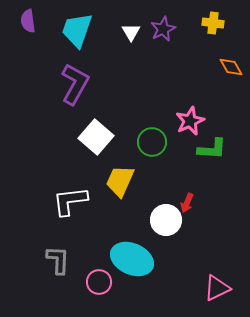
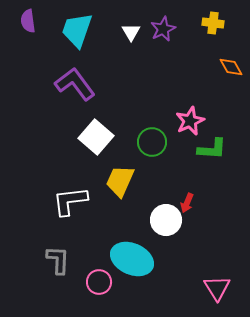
purple L-shape: rotated 66 degrees counterclockwise
pink triangle: rotated 36 degrees counterclockwise
